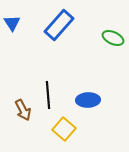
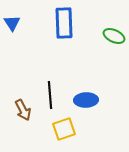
blue rectangle: moved 5 px right, 2 px up; rotated 44 degrees counterclockwise
green ellipse: moved 1 px right, 2 px up
black line: moved 2 px right
blue ellipse: moved 2 px left
yellow square: rotated 30 degrees clockwise
